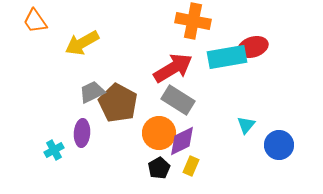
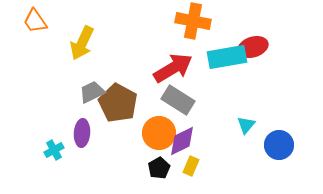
yellow arrow: rotated 36 degrees counterclockwise
